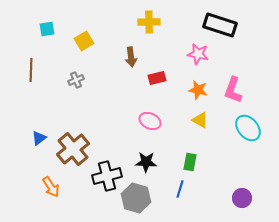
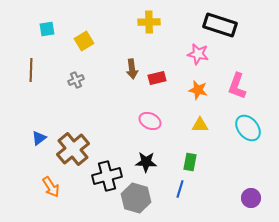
brown arrow: moved 1 px right, 12 px down
pink L-shape: moved 4 px right, 4 px up
yellow triangle: moved 5 px down; rotated 30 degrees counterclockwise
purple circle: moved 9 px right
